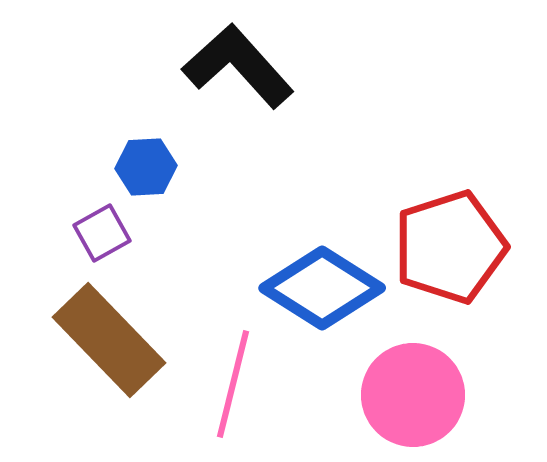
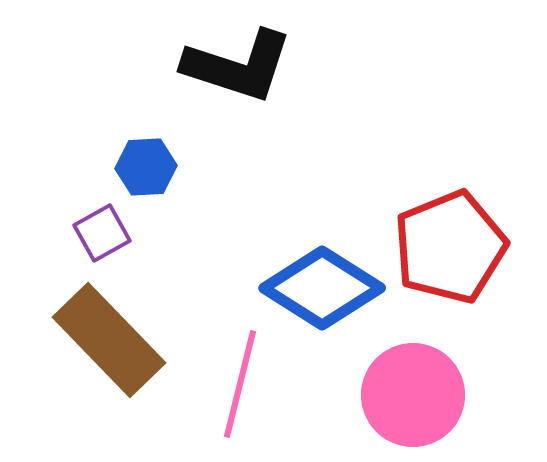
black L-shape: rotated 150 degrees clockwise
red pentagon: rotated 4 degrees counterclockwise
pink line: moved 7 px right
